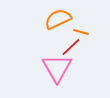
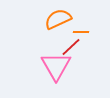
orange line: rotated 14 degrees counterclockwise
pink triangle: moved 1 px left, 2 px up
